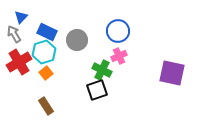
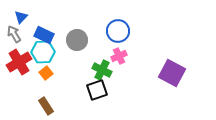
blue rectangle: moved 3 px left, 3 px down
cyan hexagon: moved 1 px left; rotated 15 degrees clockwise
purple square: rotated 16 degrees clockwise
